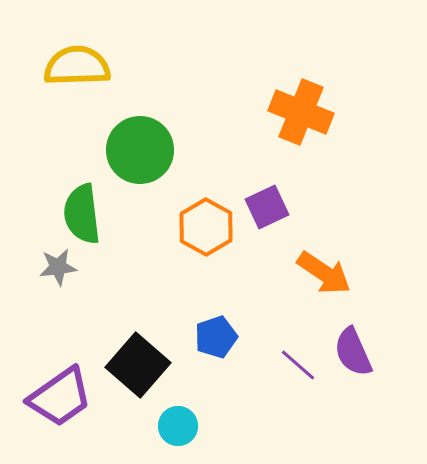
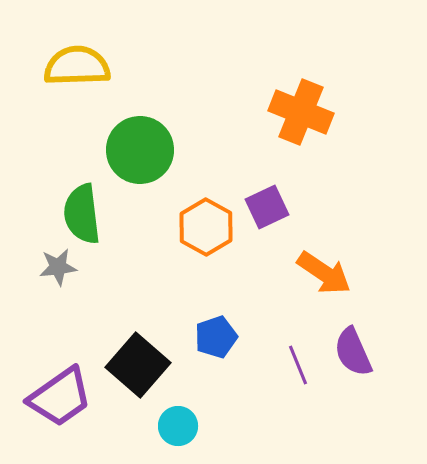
purple line: rotated 27 degrees clockwise
